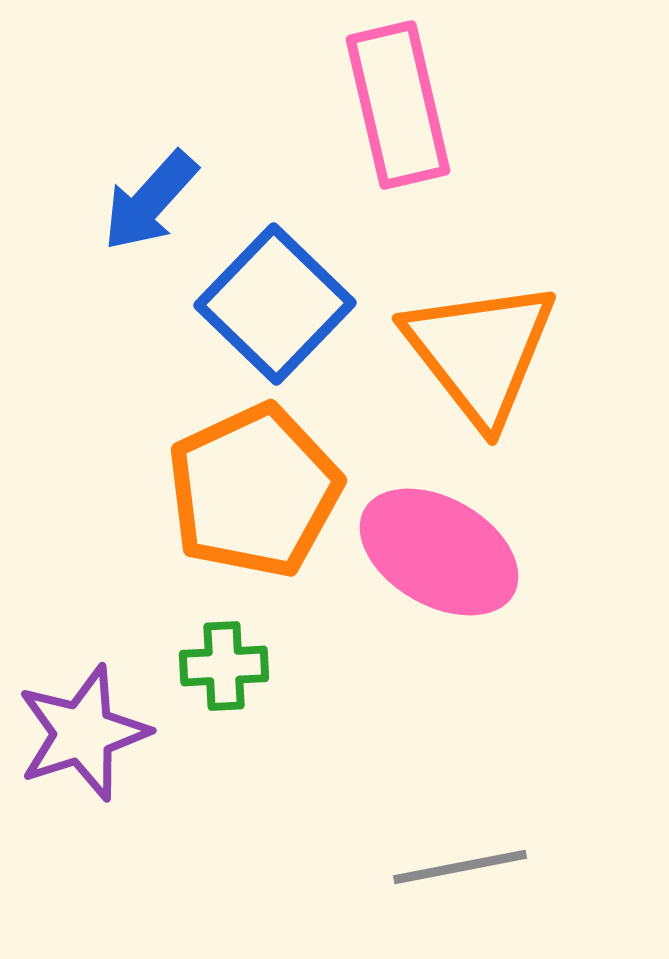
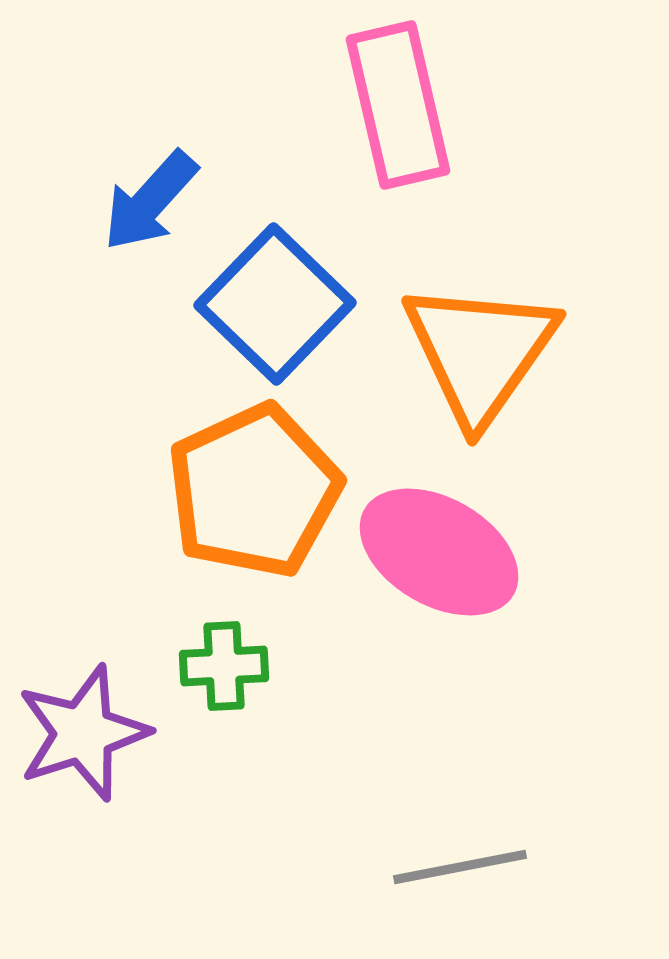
orange triangle: rotated 13 degrees clockwise
